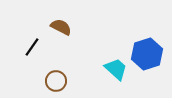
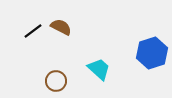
black line: moved 1 px right, 16 px up; rotated 18 degrees clockwise
blue hexagon: moved 5 px right, 1 px up
cyan trapezoid: moved 17 px left
